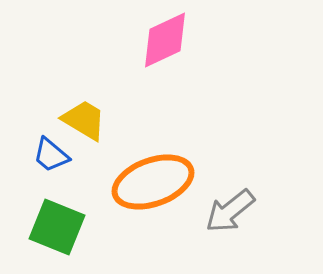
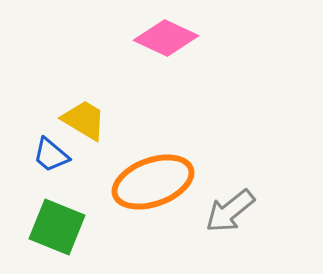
pink diamond: moved 1 px right, 2 px up; rotated 50 degrees clockwise
